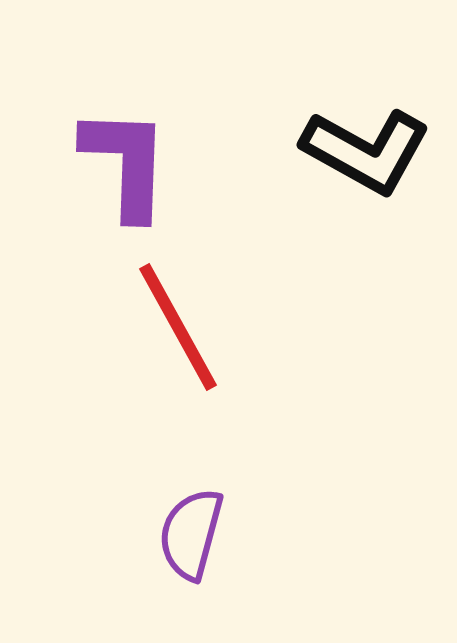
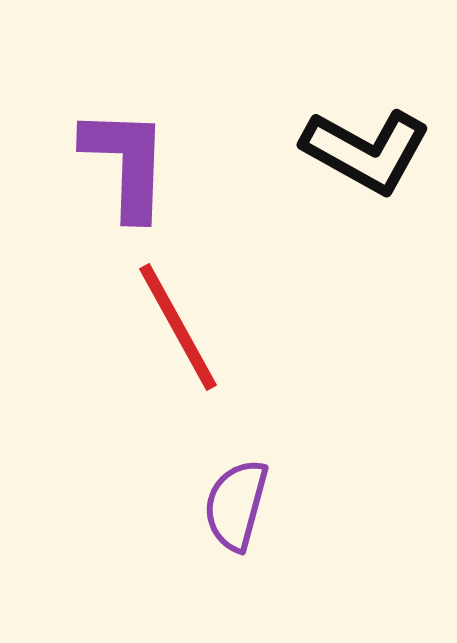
purple semicircle: moved 45 px right, 29 px up
